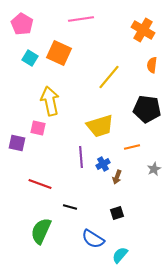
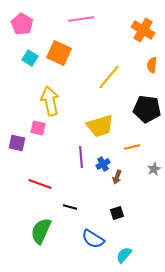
cyan semicircle: moved 4 px right
